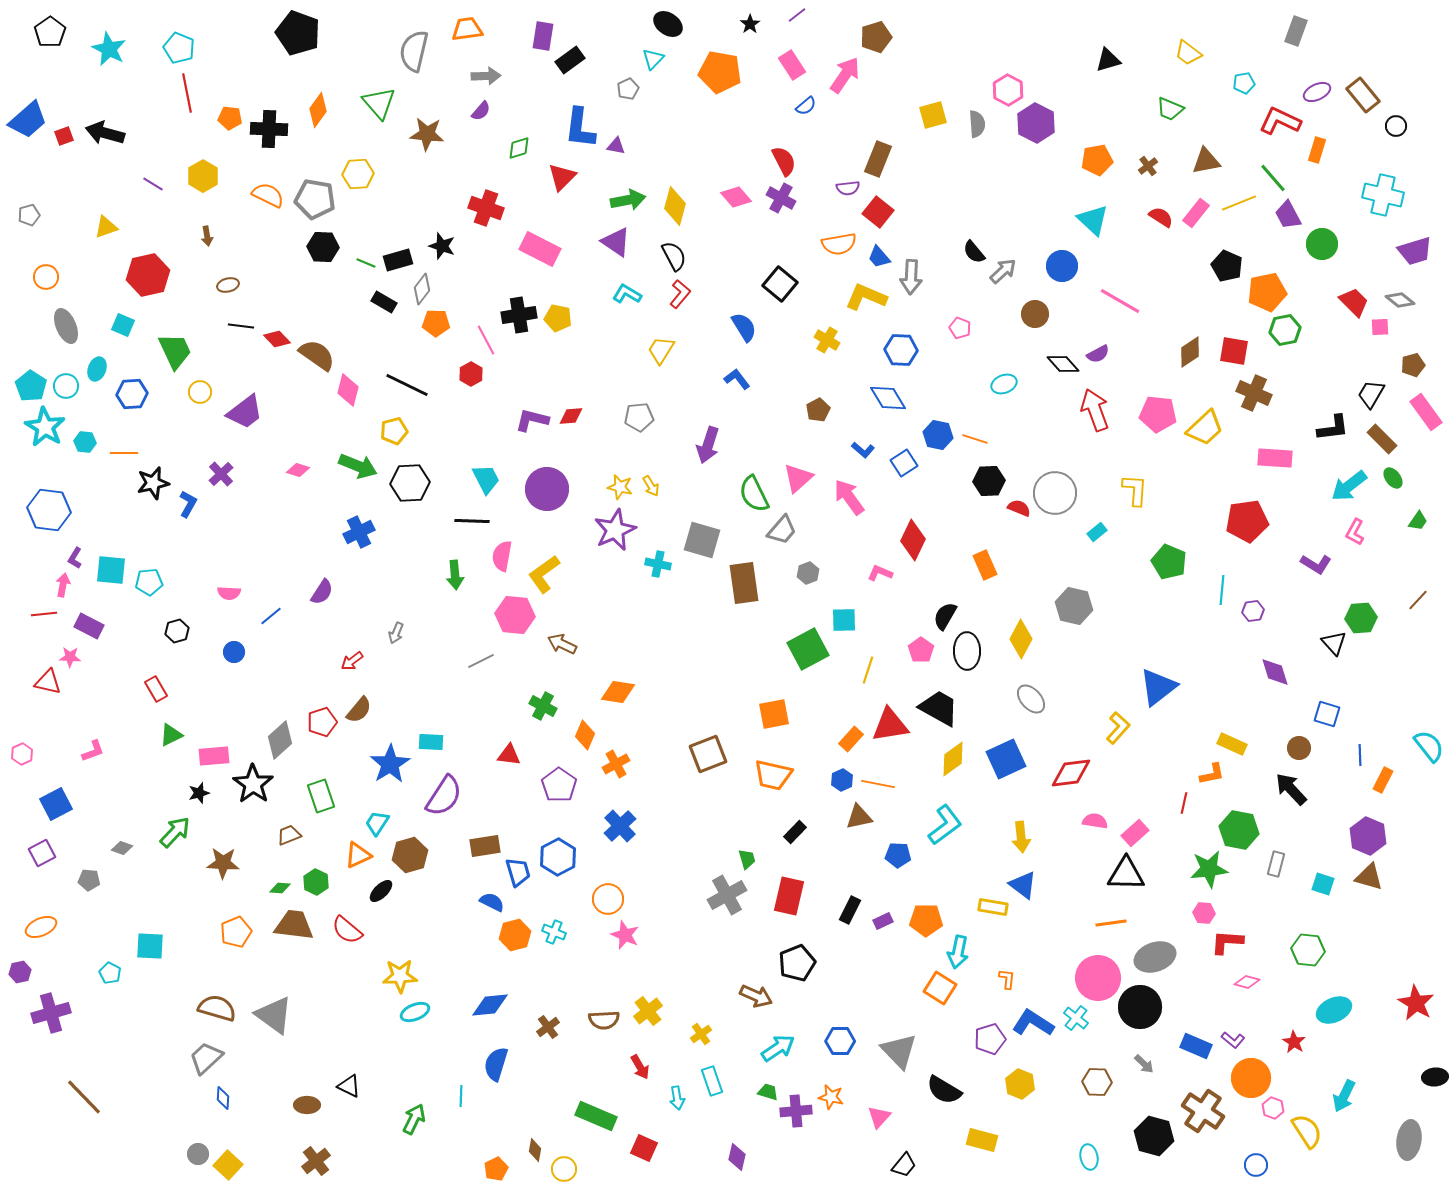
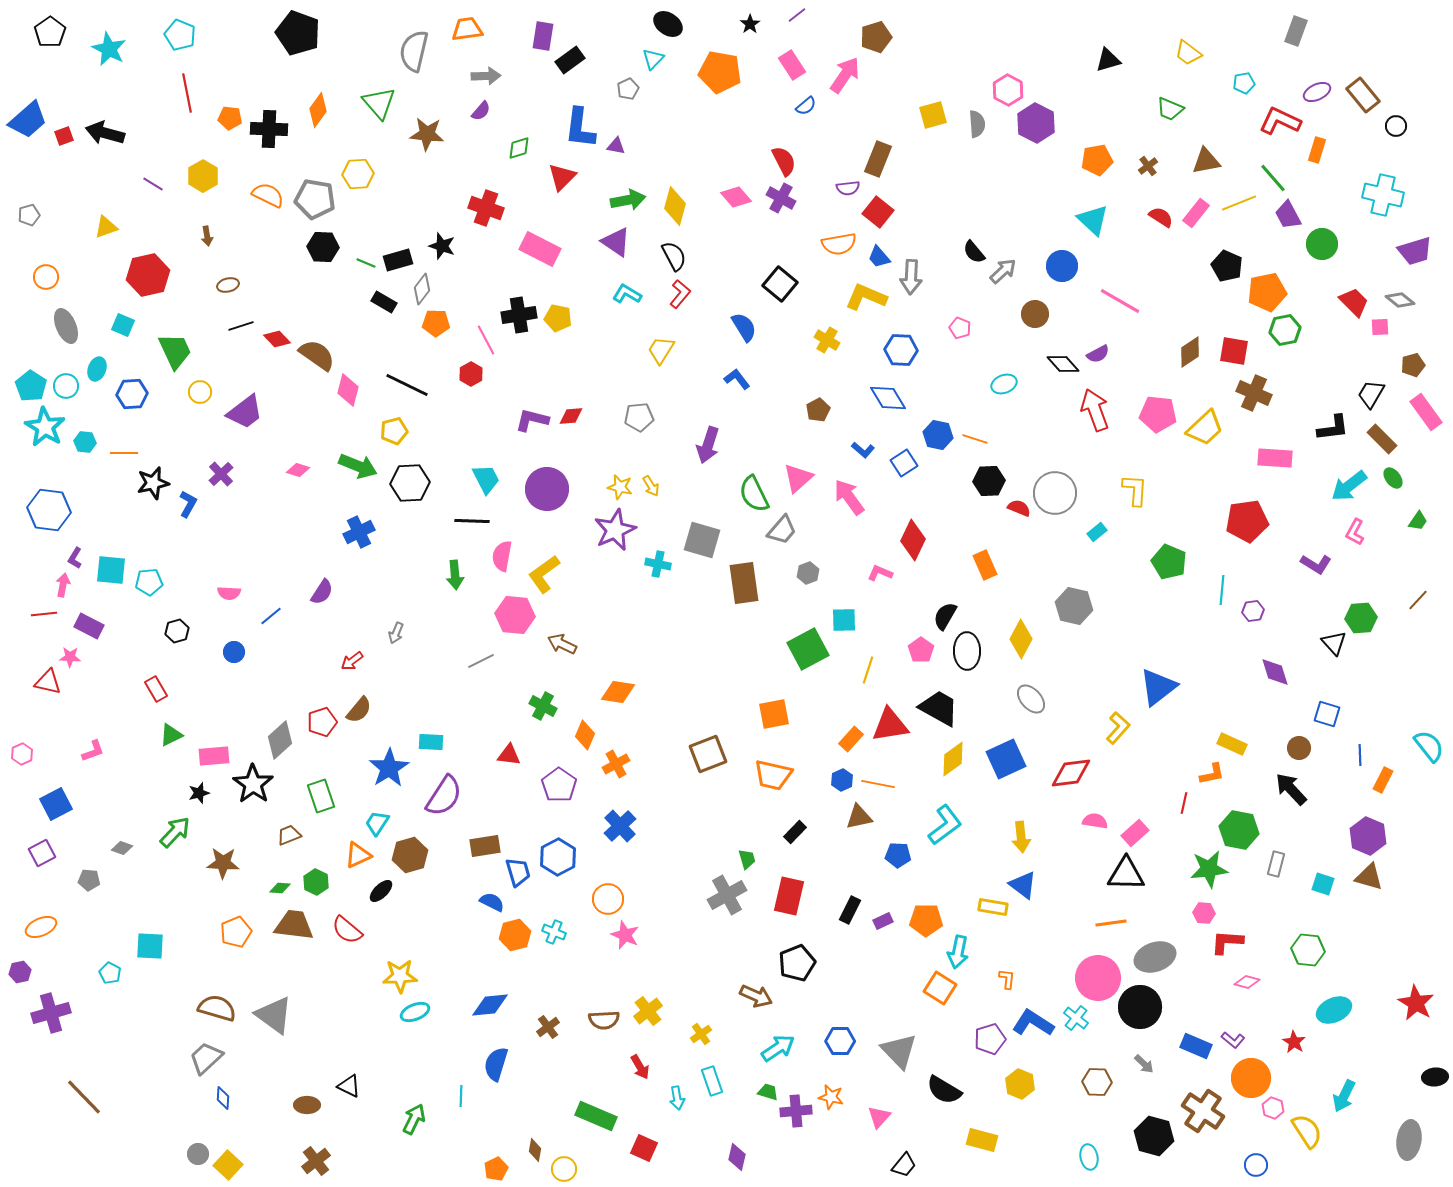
cyan pentagon at (179, 48): moved 1 px right, 13 px up
black line at (241, 326): rotated 25 degrees counterclockwise
blue star at (390, 764): moved 1 px left, 4 px down
